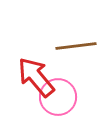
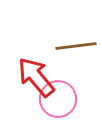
pink circle: moved 2 px down
